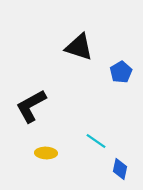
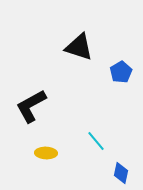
cyan line: rotated 15 degrees clockwise
blue diamond: moved 1 px right, 4 px down
